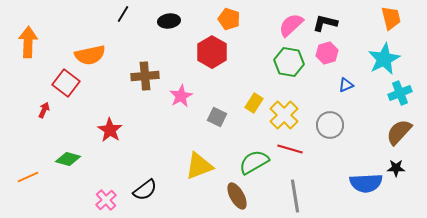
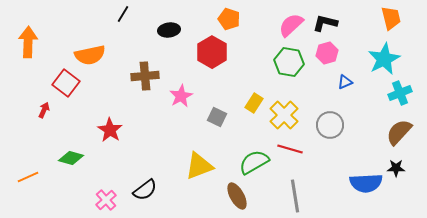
black ellipse: moved 9 px down
blue triangle: moved 1 px left, 3 px up
green diamond: moved 3 px right, 1 px up
